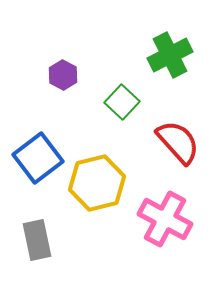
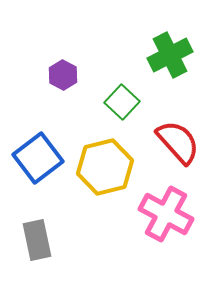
yellow hexagon: moved 8 px right, 16 px up
pink cross: moved 1 px right, 5 px up
